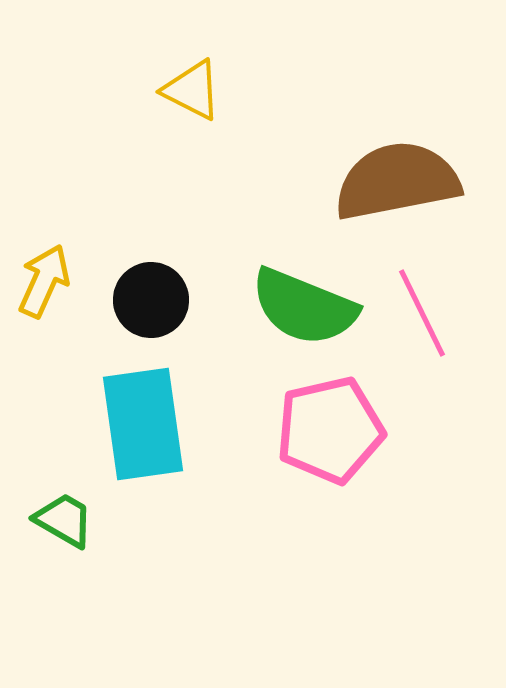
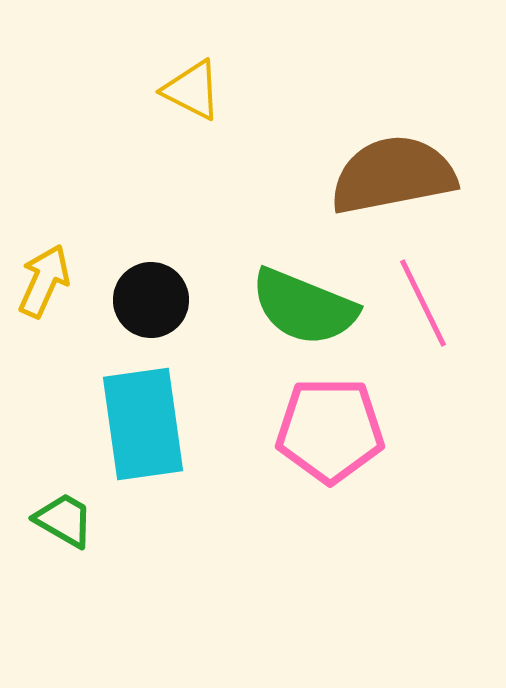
brown semicircle: moved 4 px left, 6 px up
pink line: moved 1 px right, 10 px up
pink pentagon: rotated 13 degrees clockwise
